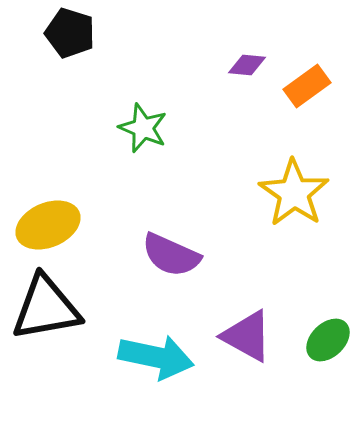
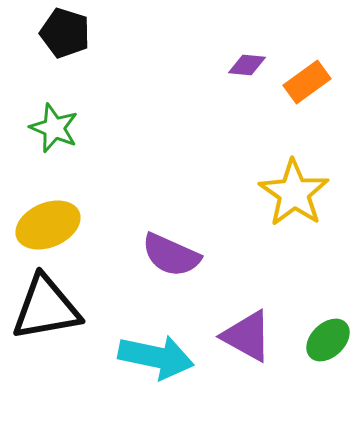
black pentagon: moved 5 px left
orange rectangle: moved 4 px up
green star: moved 89 px left
